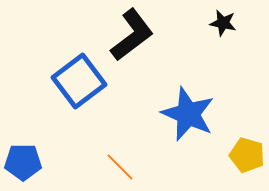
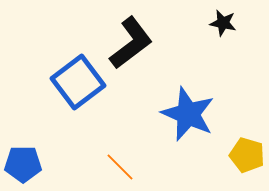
black L-shape: moved 1 px left, 8 px down
blue square: moved 1 px left, 1 px down
blue pentagon: moved 2 px down
